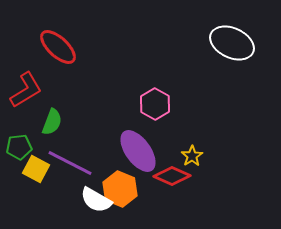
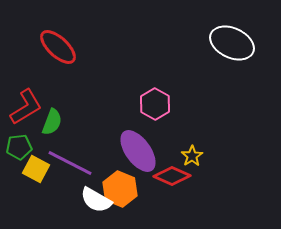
red L-shape: moved 17 px down
